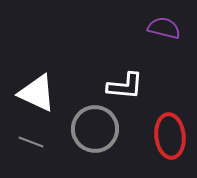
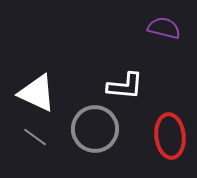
gray line: moved 4 px right, 5 px up; rotated 15 degrees clockwise
